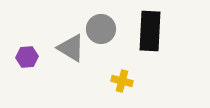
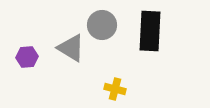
gray circle: moved 1 px right, 4 px up
yellow cross: moved 7 px left, 8 px down
